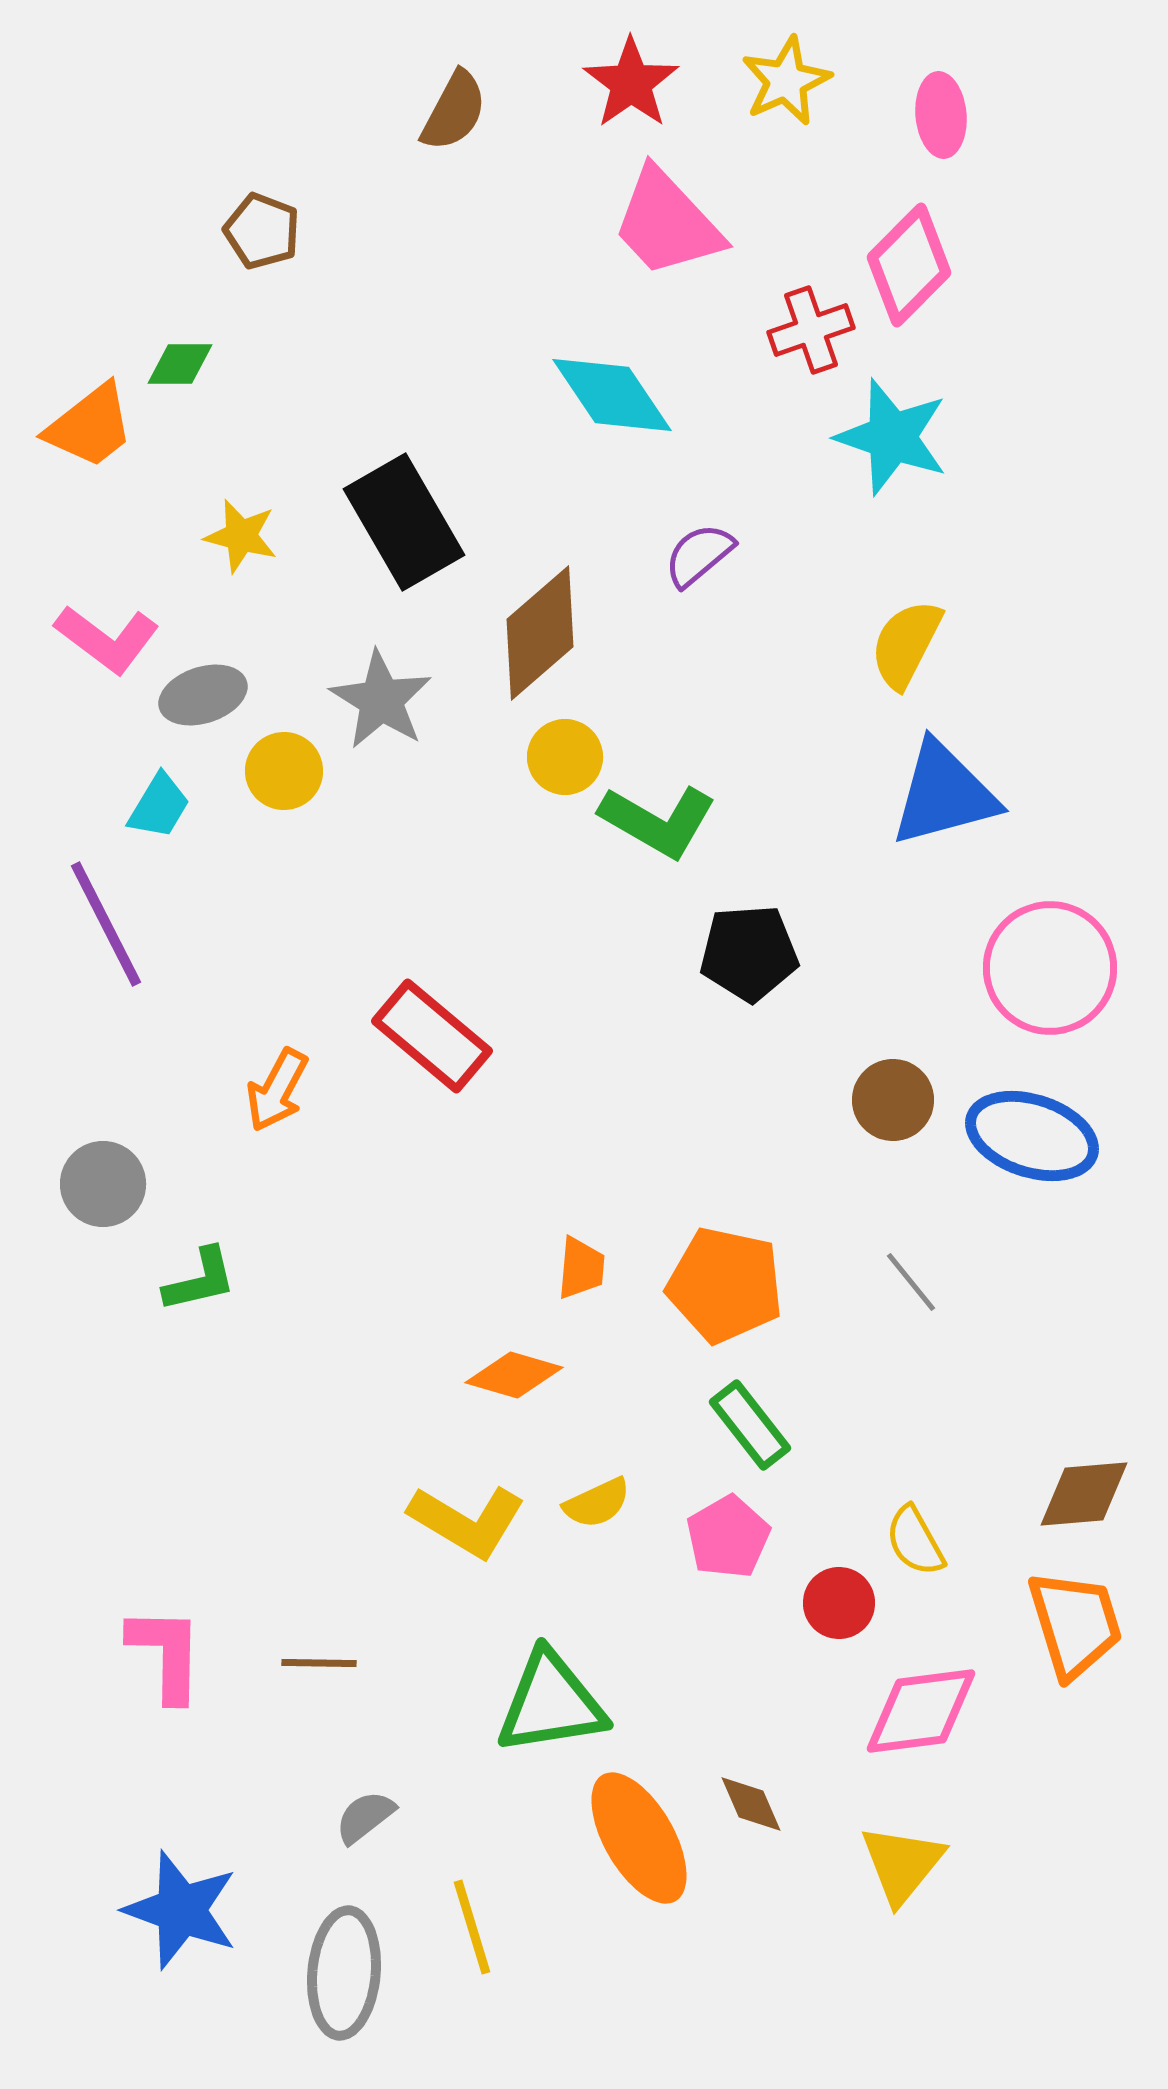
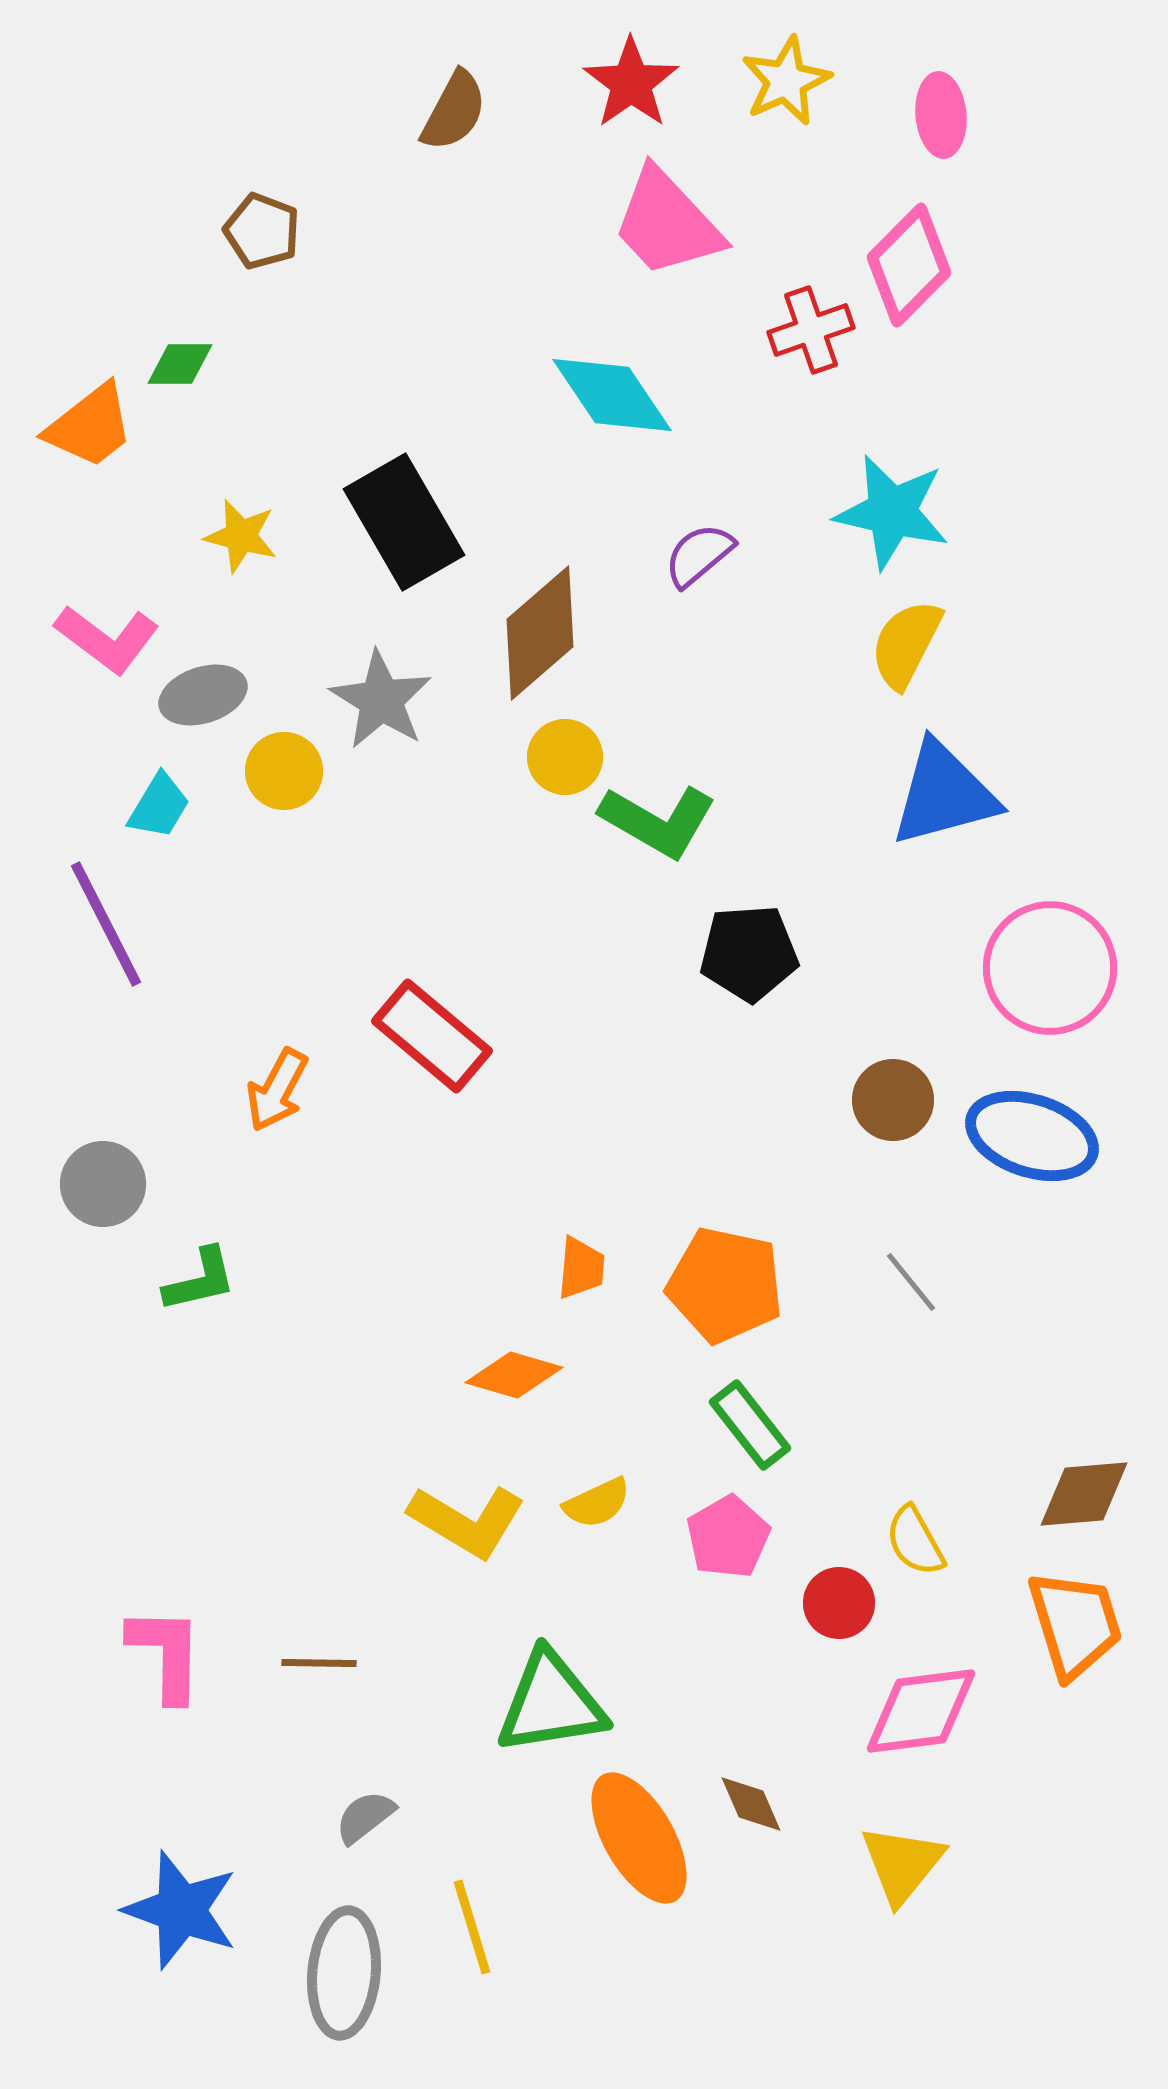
cyan star at (892, 437): moved 75 px down; rotated 6 degrees counterclockwise
